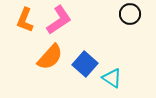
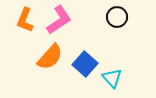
black circle: moved 13 px left, 3 px down
cyan triangle: rotated 15 degrees clockwise
